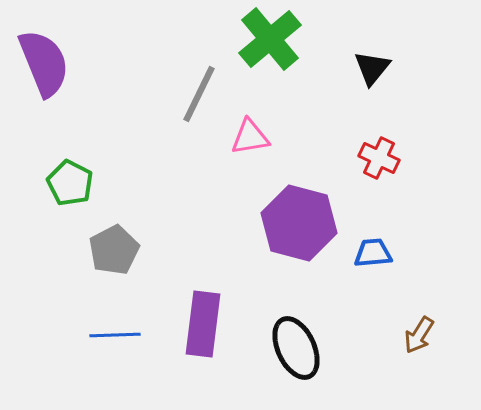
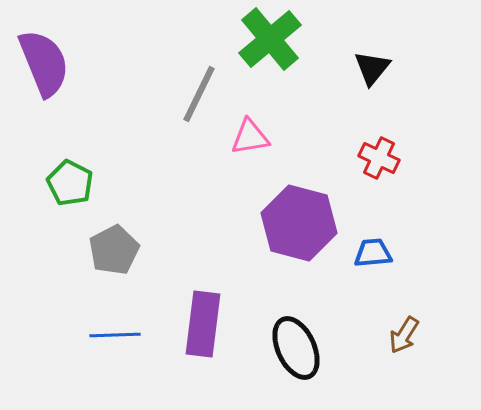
brown arrow: moved 15 px left
